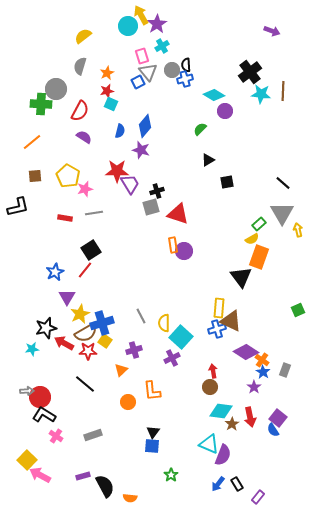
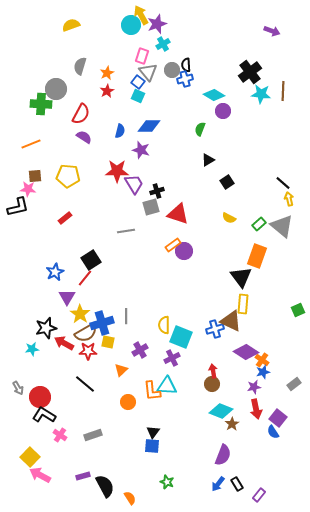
purple star at (157, 24): rotated 12 degrees clockwise
cyan circle at (128, 26): moved 3 px right, 1 px up
yellow semicircle at (83, 36): moved 12 px left, 11 px up; rotated 18 degrees clockwise
cyan cross at (162, 46): moved 1 px right, 2 px up
pink rectangle at (142, 56): rotated 35 degrees clockwise
blue square at (138, 82): rotated 24 degrees counterclockwise
red star at (107, 91): rotated 16 degrees counterclockwise
cyan square at (111, 104): moved 27 px right, 8 px up
red semicircle at (80, 111): moved 1 px right, 3 px down
purple circle at (225, 111): moved 2 px left
blue diamond at (145, 126): moved 4 px right; rotated 50 degrees clockwise
green semicircle at (200, 129): rotated 24 degrees counterclockwise
orange line at (32, 142): moved 1 px left, 2 px down; rotated 18 degrees clockwise
yellow pentagon at (68, 176): rotated 25 degrees counterclockwise
black square at (227, 182): rotated 24 degrees counterclockwise
purple trapezoid at (130, 184): moved 4 px right
pink star at (85, 189): moved 57 px left; rotated 21 degrees clockwise
gray line at (94, 213): moved 32 px right, 18 px down
gray triangle at (282, 213): moved 13 px down; rotated 20 degrees counterclockwise
red rectangle at (65, 218): rotated 48 degrees counterclockwise
yellow arrow at (298, 230): moved 9 px left, 31 px up
yellow semicircle at (252, 239): moved 23 px left, 21 px up; rotated 56 degrees clockwise
orange rectangle at (173, 245): rotated 63 degrees clockwise
black square at (91, 250): moved 10 px down
orange rectangle at (259, 257): moved 2 px left, 1 px up
red line at (85, 270): moved 8 px down
yellow rectangle at (219, 308): moved 24 px right, 4 px up
yellow star at (80, 314): rotated 12 degrees counterclockwise
gray line at (141, 316): moved 15 px left; rotated 28 degrees clockwise
yellow semicircle at (164, 323): moved 2 px down
blue cross at (217, 329): moved 2 px left
cyan square at (181, 337): rotated 20 degrees counterclockwise
yellow square at (105, 341): moved 3 px right, 1 px down; rotated 24 degrees counterclockwise
purple cross at (134, 350): moved 6 px right; rotated 14 degrees counterclockwise
gray rectangle at (285, 370): moved 9 px right, 14 px down; rotated 32 degrees clockwise
blue star at (263, 372): rotated 24 degrees clockwise
brown circle at (210, 387): moved 2 px right, 3 px up
purple star at (254, 387): rotated 24 degrees clockwise
gray arrow at (27, 391): moved 9 px left, 3 px up; rotated 64 degrees clockwise
cyan diamond at (221, 411): rotated 15 degrees clockwise
red arrow at (250, 417): moved 6 px right, 8 px up
blue semicircle at (273, 430): moved 2 px down
pink cross at (56, 436): moved 4 px right, 1 px up
cyan triangle at (209, 444): moved 42 px left, 58 px up; rotated 20 degrees counterclockwise
yellow square at (27, 460): moved 3 px right, 3 px up
green star at (171, 475): moved 4 px left, 7 px down; rotated 16 degrees counterclockwise
purple rectangle at (258, 497): moved 1 px right, 2 px up
orange semicircle at (130, 498): rotated 128 degrees counterclockwise
